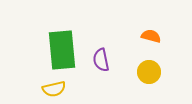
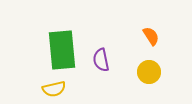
orange semicircle: rotated 42 degrees clockwise
